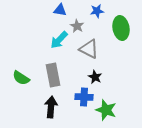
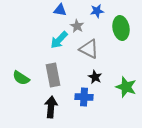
green star: moved 20 px right, 23 px up
